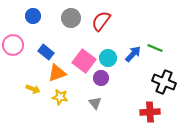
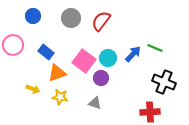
gray triangle: rotated 32 degrees counterclockwise
